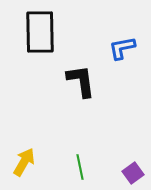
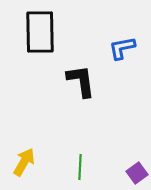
green line: rotated 15 degrees clockwise
purple square: moved 4 px right
